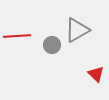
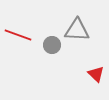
gray triangle: rotated 32 degrees clockwise
red line: moved 1 px right, 1 px up; rotated 24 degrees clockwise
